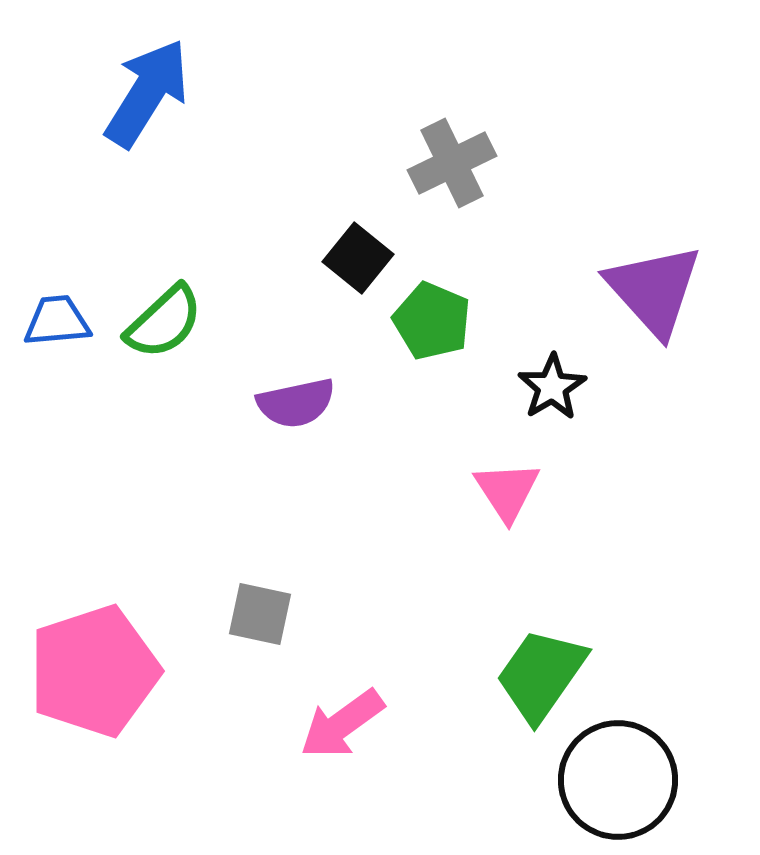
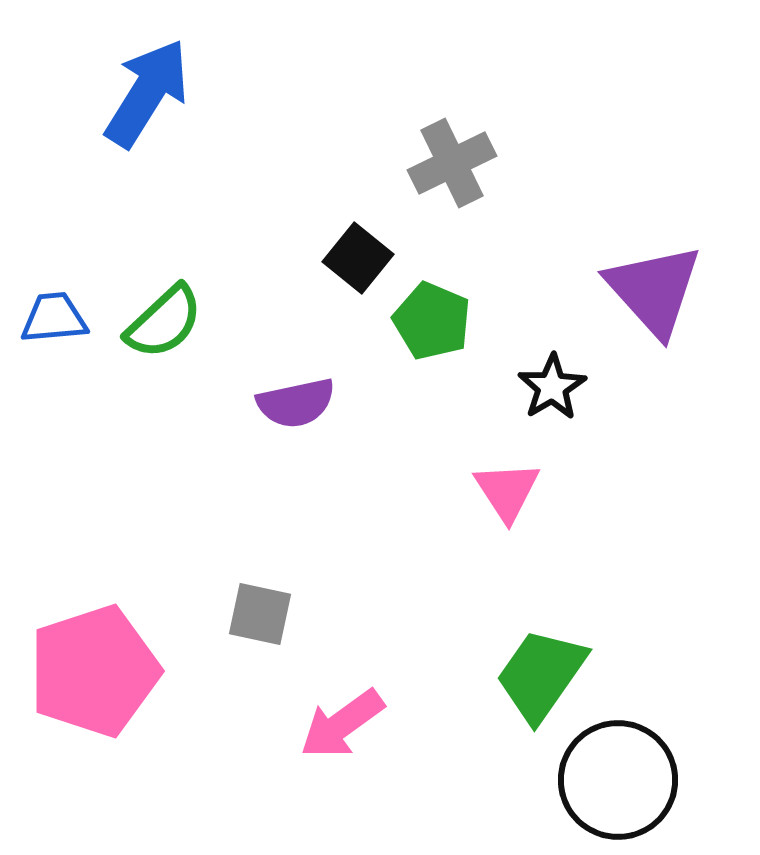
blue trapezoid: moved 3 px left, 3 px up
